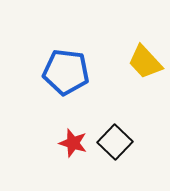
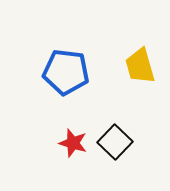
yellow trapezoid: moved 5 px left, 4 px down; rotated 27 degrees clockwise
